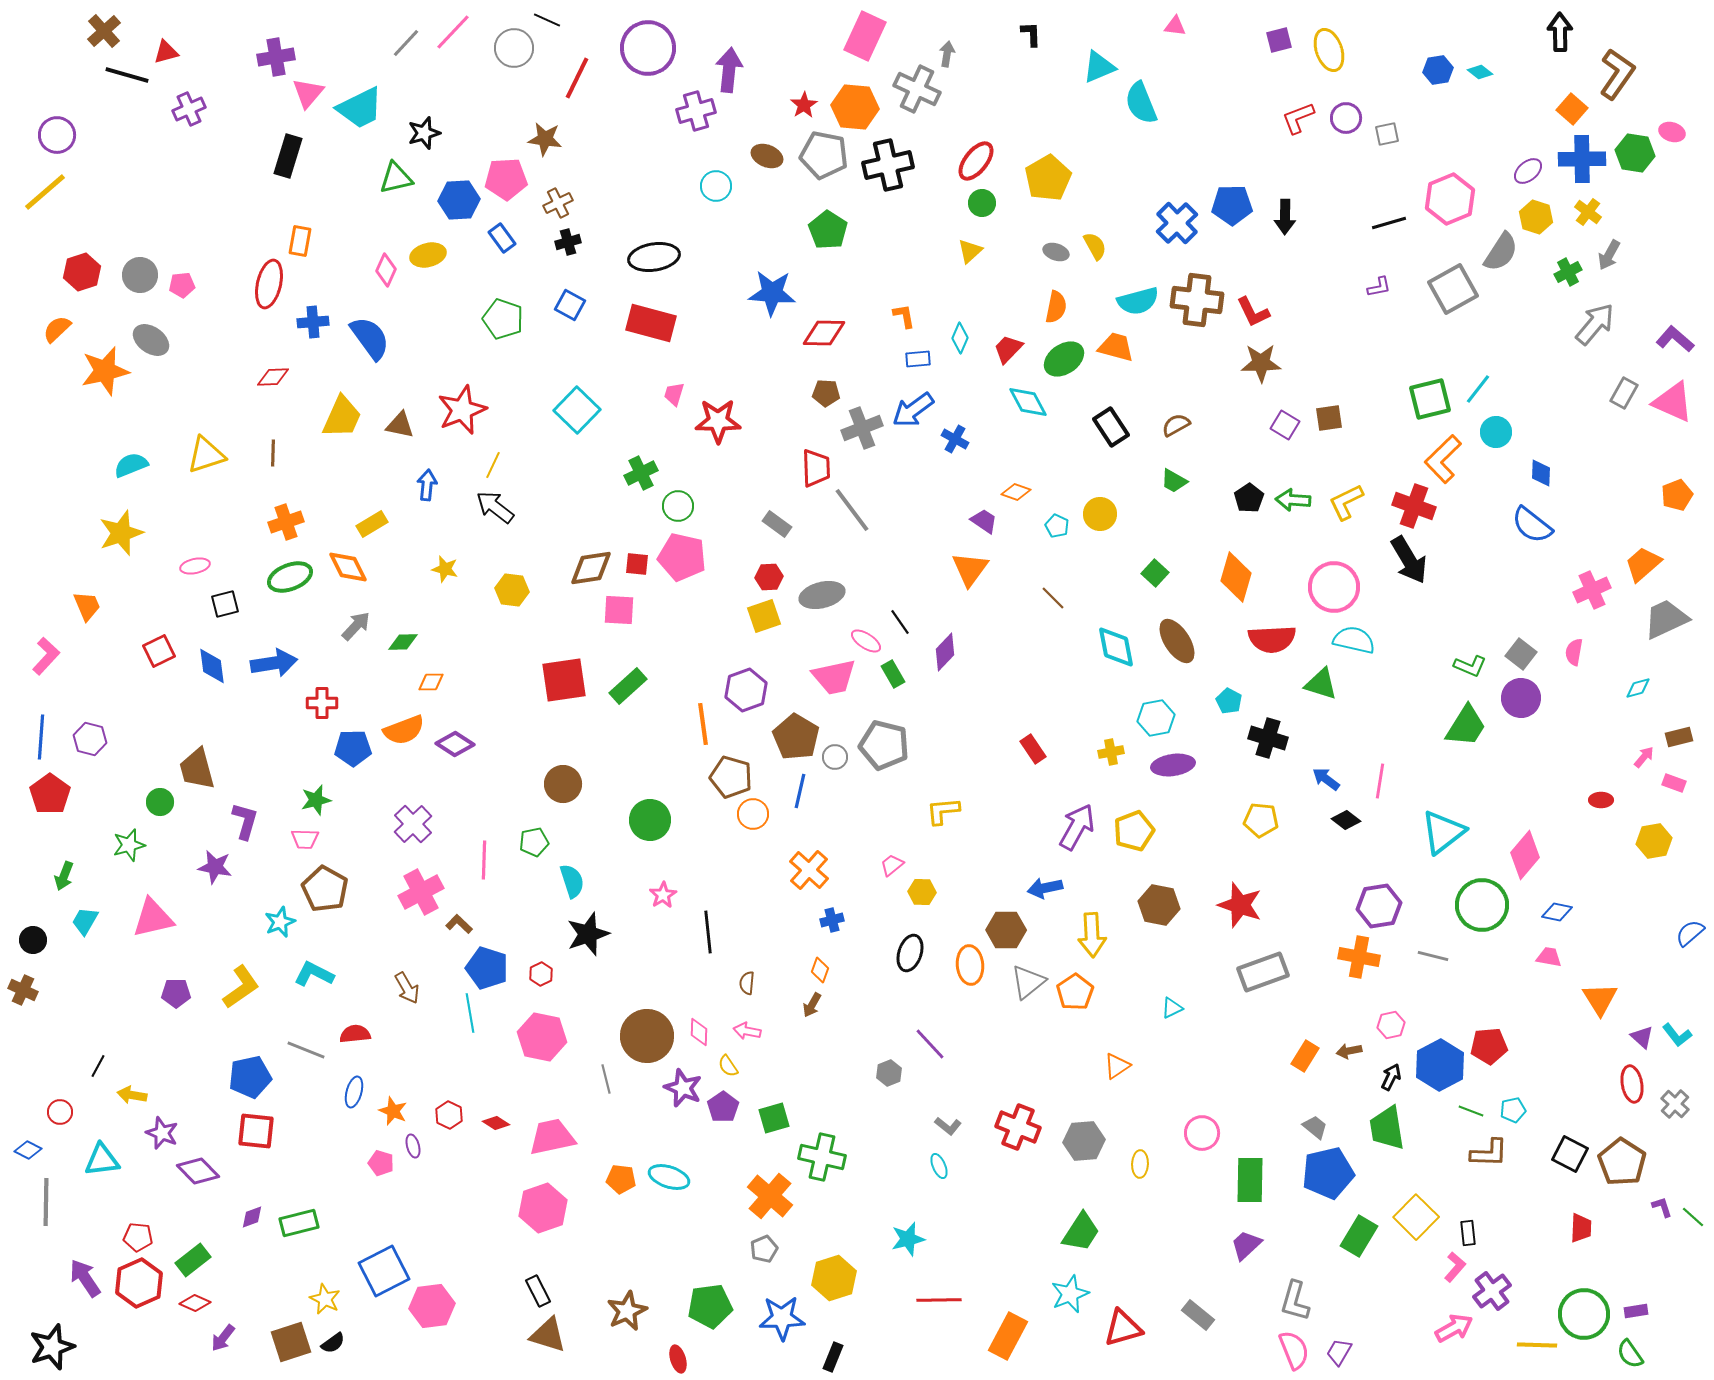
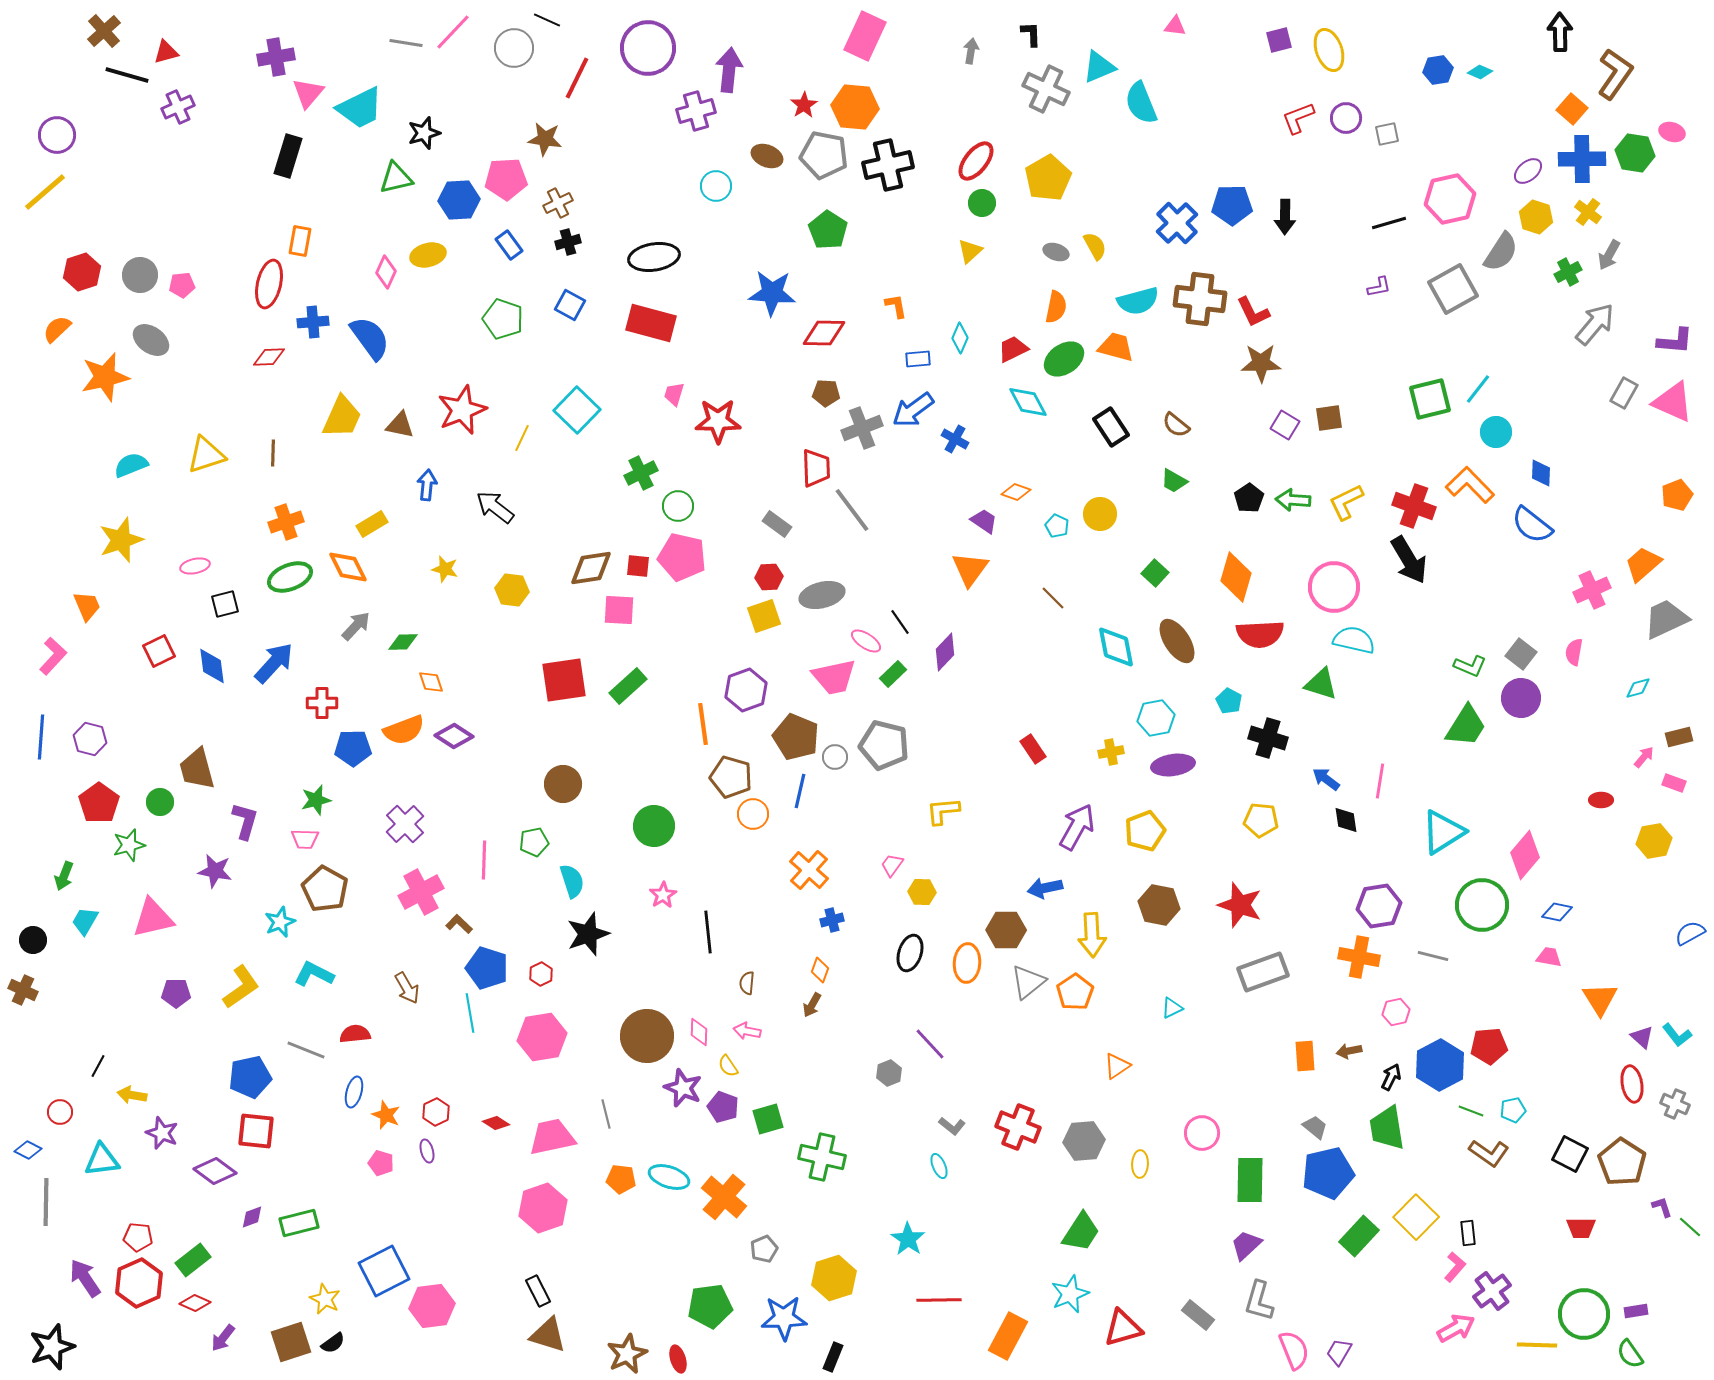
gray line at (406, 43): rotated 56 degrees clockwise
gray arrow at (947, 54): moved 24 px right, 3 px up
cyan diamond at (1480, 72): rotated 15 degrees counterclockwise
brown L-shape at (1617, 74): moved 2 px left
gray cross at (917, 89): moved 129 px right
purple cross at (189, 109): moved 11 px left, 2 px up
pink hexagon at (1450, 199): rotated 9 degrees clockwise
blue rectangle at (502, 238): moved 7 px right, 7 px down
pink diamond at (386, 270): moved 2 px down
brown cross at (1197, 300): moved 3 px right, 1 px up
orange L-shape at (904, 316): moved 8 px left, 10 px up
purple L-shape at (1675, 339): moved 2 px down; rotated 144 degrees clockwise
red trapezoid at (1008, 349): moved 5 px right; rotated 20 degrees clockwise
orange star at (105, 371): moved 6 px down
red diamond at (273, 377): moved 4 px left, 20 px up
brown semicircle at (1176, 425): rotated 112 degrees counterclockwise
orange L-shape at (1443, 459): moved 27 px right, 26 px down; rotated 90 degrees clockwise
yellow line at (493, 465): moved 29 px right, 27 px up
yellow star at (121, 533): moved 7 px down
red square at (637, 564): moved 1 px right, 2 px down
red semicircle at (1272, 639): moved 12 px left, 5 px up
pink L-shape at (46, 656): moved 7 px right
blue arrow at (274, 663): rotated 39 degrees counterclockwise
green rectangle at (893, 674): rotated 76 degrees clockwise
orange diamond at (431, 682): rotated 72 degrees clockwise
brown pentagon at (796, 737): rotated 9 degrees counterclockwise
purple diamond at (455, 744): moved 1 px left, 8 px up
red pentagon at (50, 794): moved 49 px right, 9 px down
green circle at (650, 820): moved 4 px right, 6 px down
black diamond at (1346, 820): rotated 44 degrees clockwise
purple cross at (413, 824): moved 8 px left
yellow pentagon at (1134, 831): moved 11 px right
cyan triangle at (1443, 832): rotated 6 degrees clockwise
pink trapezoid at (892, 865): rotated 15 degrees counterclockwise
purple star at (215, 867): moved 4 px down
blue semicircle at (1690, 933): rotated 12 degrees clockwise
orange ellipse at (970, 965): moved 3 px left, 2 px up; rotated 9 degrees clockwise
pink hexagon at (1391, 1025): moved 5 px right, 13 px up
pink hexagon at (542, 1037): rotated 21 degrees counterclockwise
orange rectangle at (1305, 1056): rotated 36 degrees counterclockwise
gray line at (606, 1079): moved 35 px down
gray cross at (1675, 1104): rotated 20 degrees counterclockwise
purple pentagon at (723, 1107): rotated 16 degrees counterclockwise
orange star at (393, 1111): moved 7 px left, 4 px down
red hexagon at (449, 1115): moved 13 px left, 3 px up; rotated 8 degrees clockwise
green square at (774, 1118): moved 6 px left, 1 px down
gray L-shape at (948, 1126): moved 4 px right
purple ellipse at (413, 1146): moved 14 px right, 5 px down
brown L-shape at (1489, 1153): rotated 33 degrees clockwise
purple diamond at (198, 1171): moved 17 px right; rotated 9 degrees counterclockwise
orange cross at (770, 1196): moved 46 px left, 1 px down
green line at (1693, 1217): moved 3 px left, 10 px down
red trapezoid at (1581, 1228): rotated 88 degrees clockwise
green rectangle at (1359, 1236): rotated 12 degrees clockwise
cyan star at (908, 1239): rotated 24 degrees counterclockwise
gray L-shape at (1295, 1301): moved 36 px left
brown star at (627, 1311): moved 43 px down
blue star at (782, 1318): moved 2 px right
pink arrow at (1454, 1328): moved 2 px right
